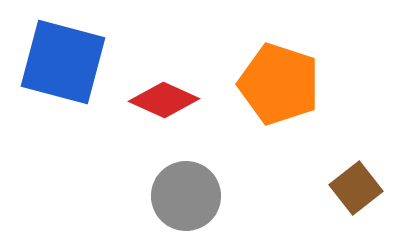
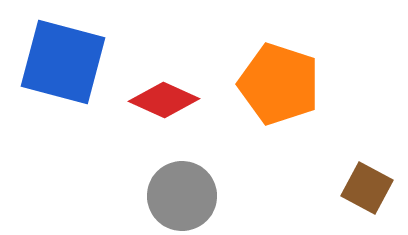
brown square: moved 11 px right; rotated 24 degrees counterclockwise
gray circle: moved 4 px left
